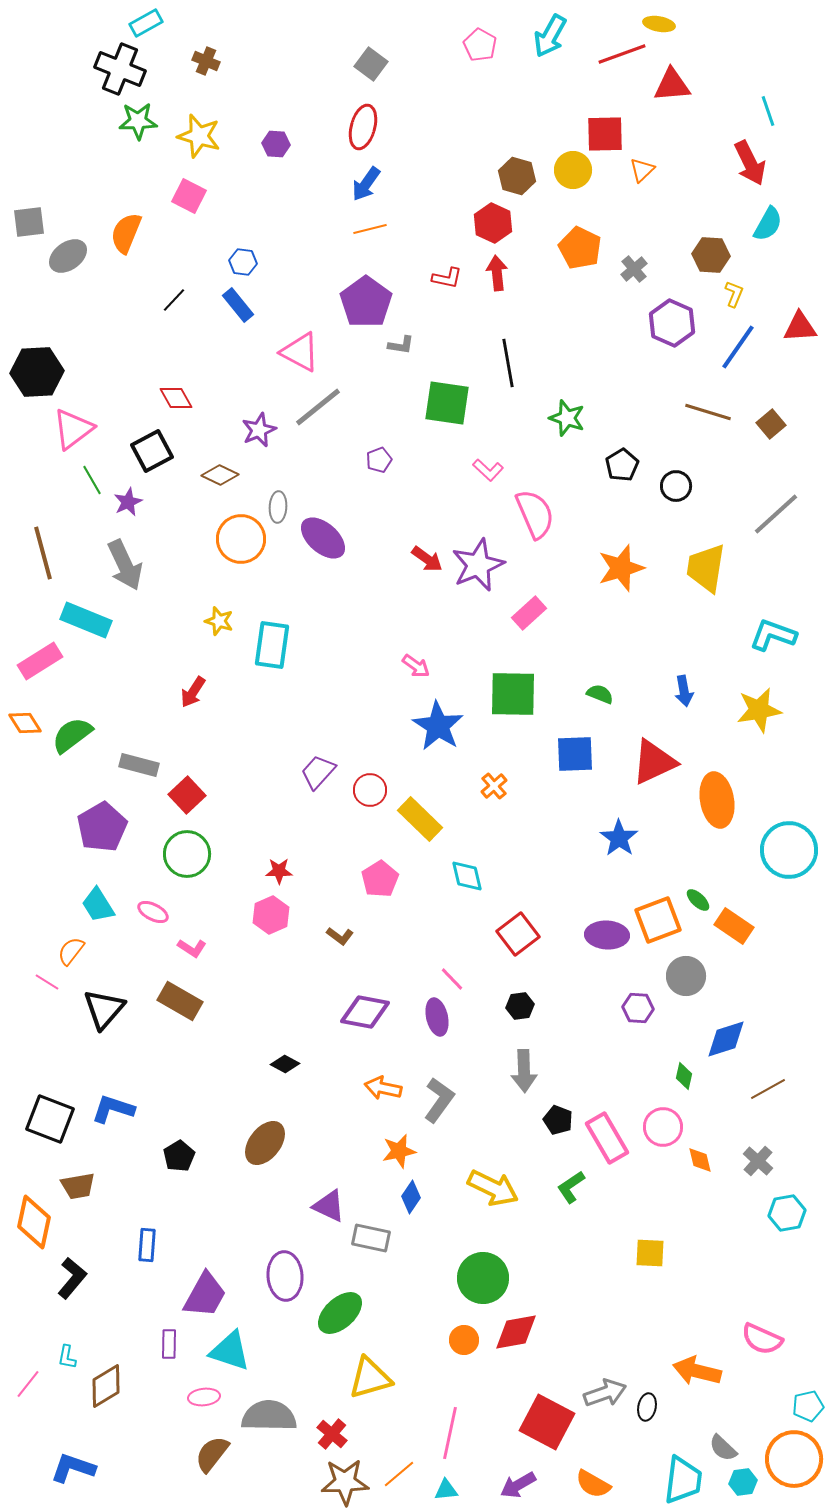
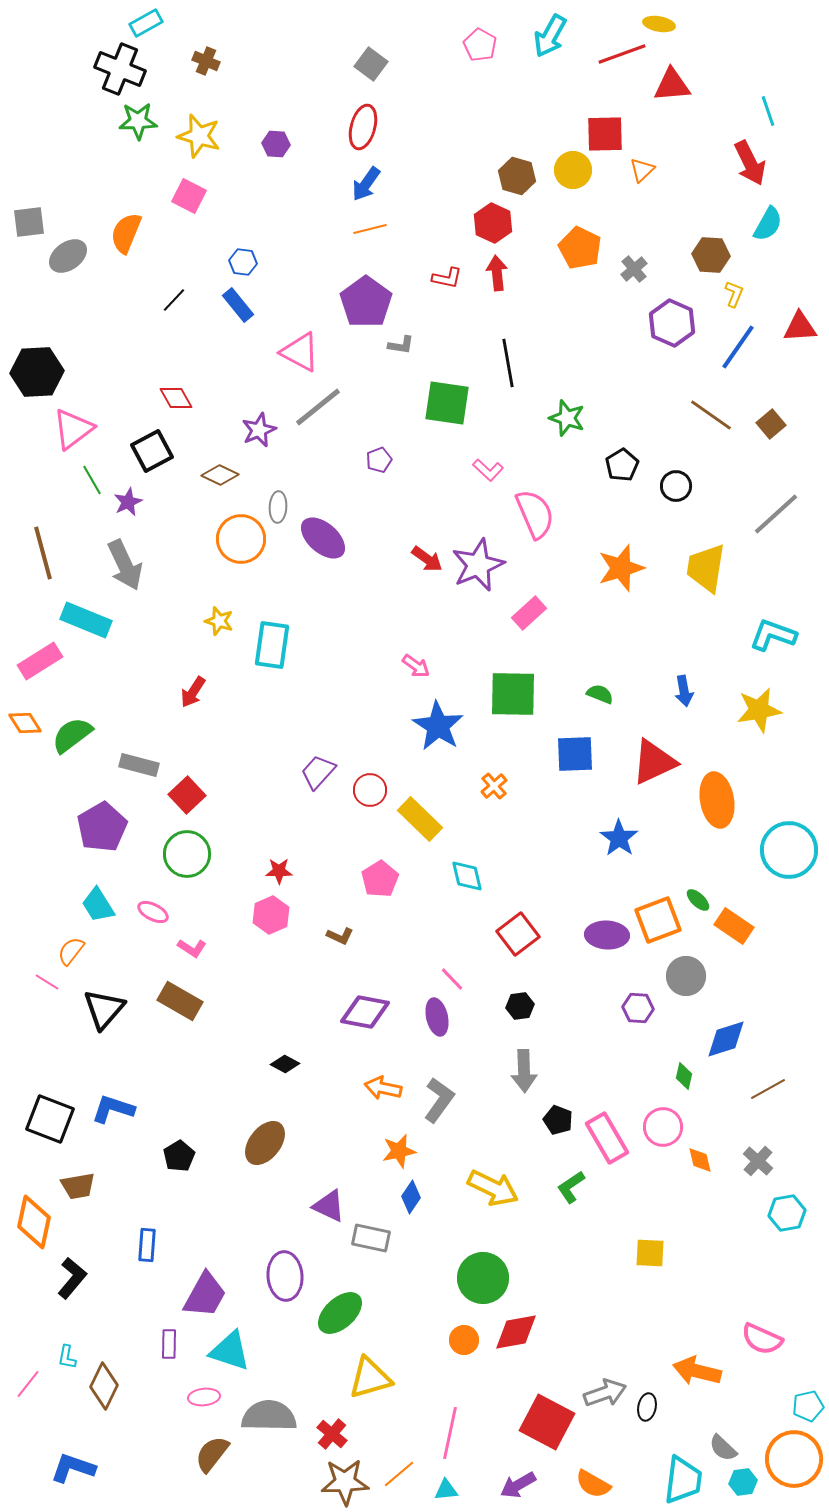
brown line at (708, 412): moved 3 px right, 3 px down; rotated 18 degrees clockwise
brown L-shape at (340, 936): rotated 12 degrees counterclockwise
brown diamond at (106, 1386): moved 2 px left; rotated 33 degrees counterclockwise
